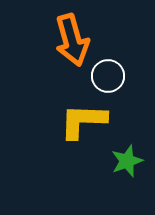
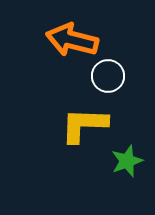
orange arrow: rotated 120 degrees clockwise
yellow L-shape: moved 1 px right, 4 px down
